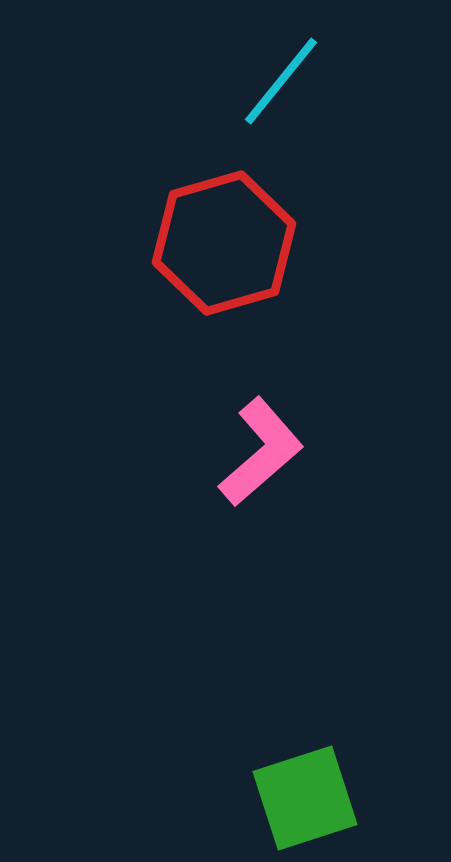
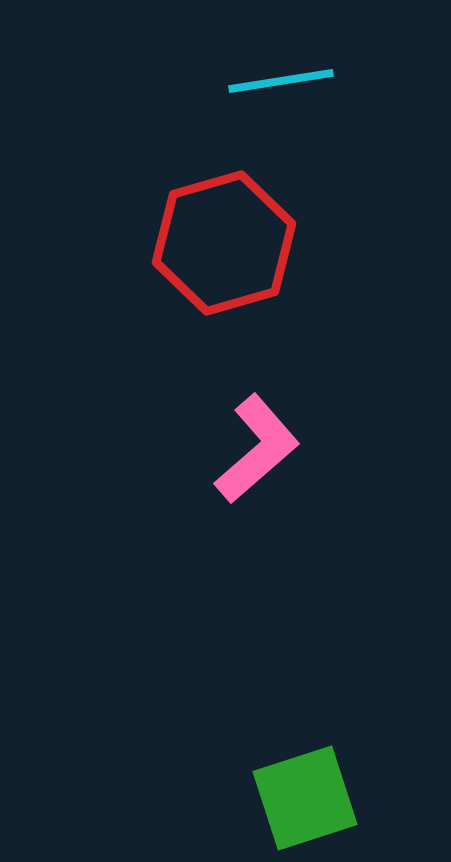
cyan line: rotated 42 degrees clockwise
pink L-shape: moved 4 px left, 3 px up
